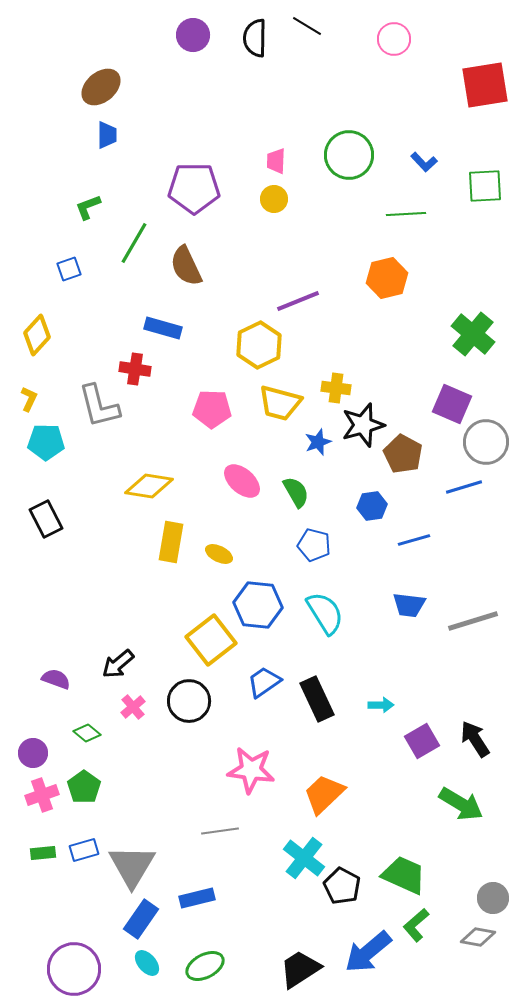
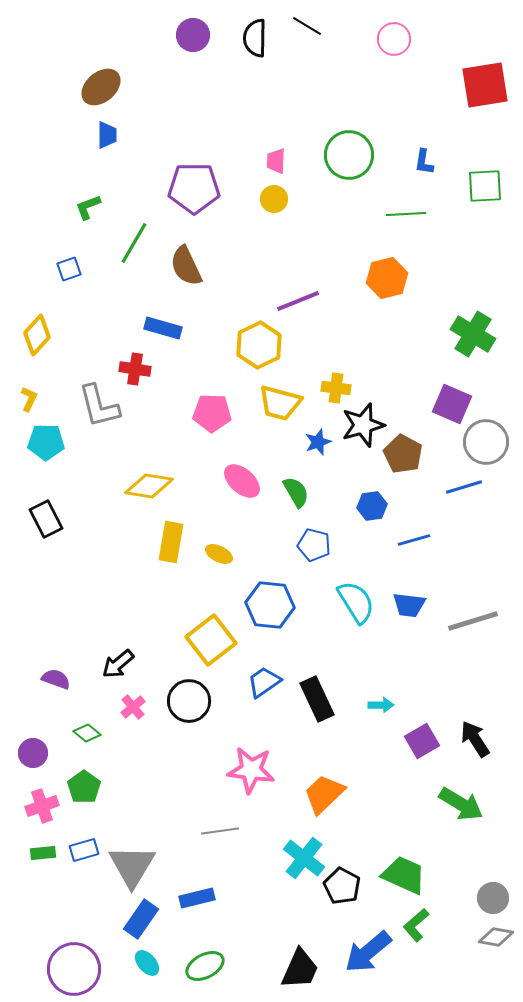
blue L-shape at (424, 162): rotated 52 degrees clockwise
green cross at (473, 334): rotated 9 degrees counterclockwise
pink pentagon at (212, 409): moved 4 px down
blue hexagon at (258, 605): moved 12 px right
cyan semicircle at (325, 613): moved 31 px right, 11 px up
pink cross at (42, 795): moved 11 px down
gray diamond at (478, 937): moved 18 px right
black trapezoid at (300, 969): rotated 147 degrees clockwise
